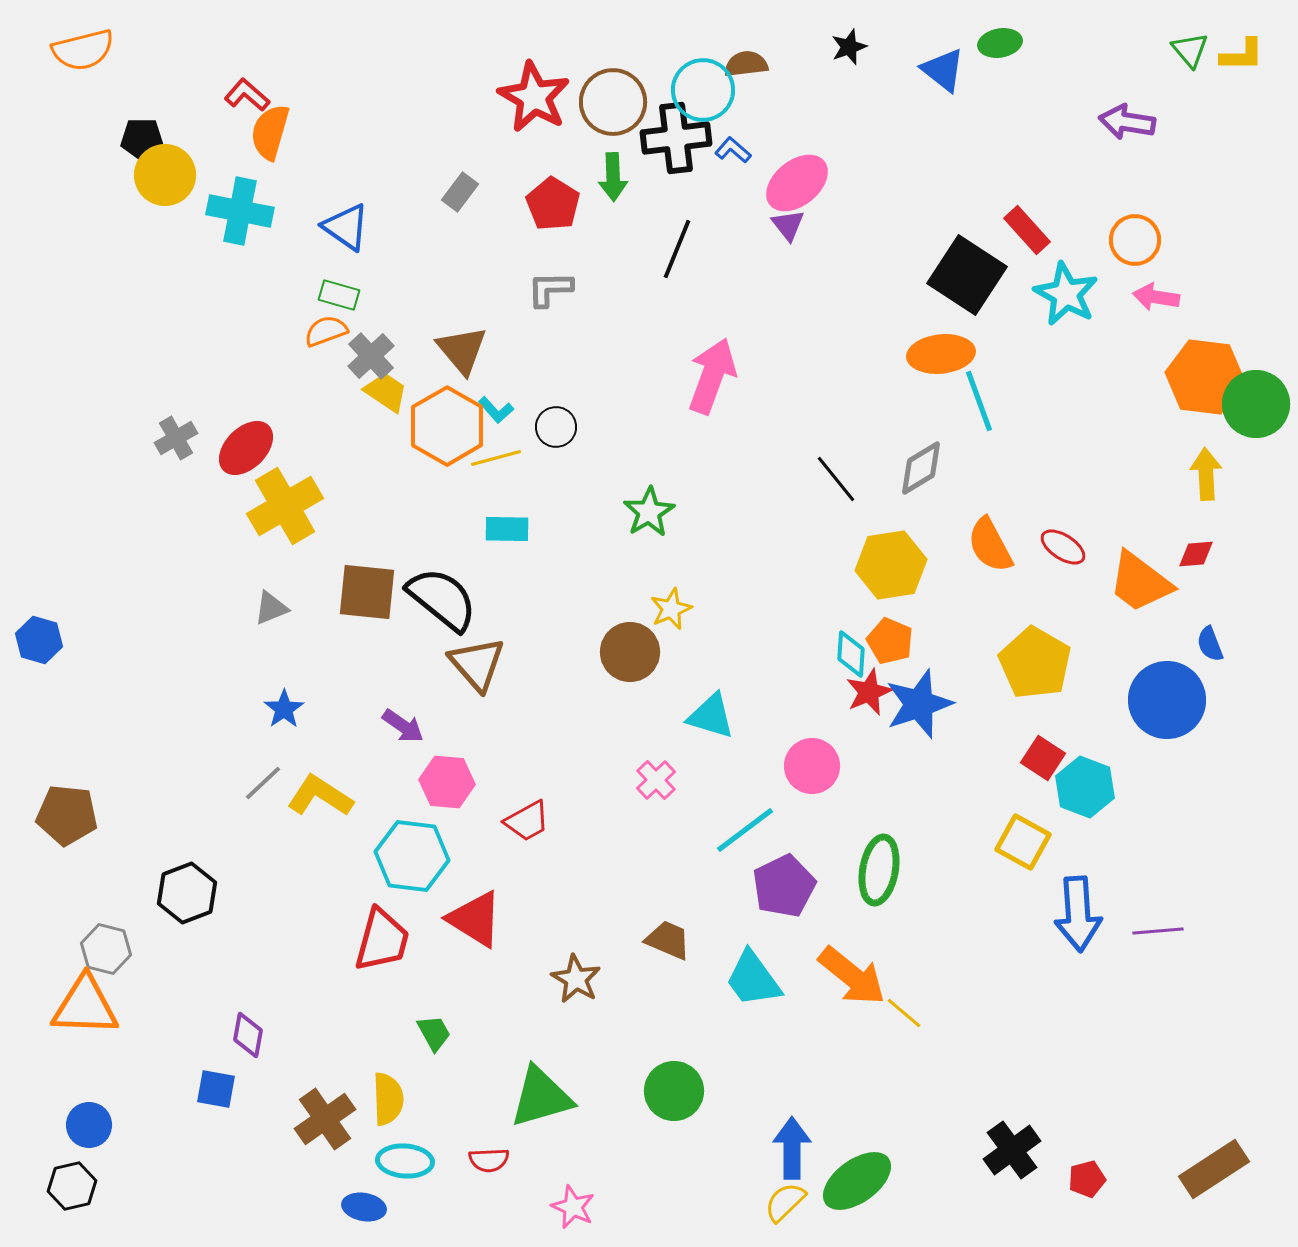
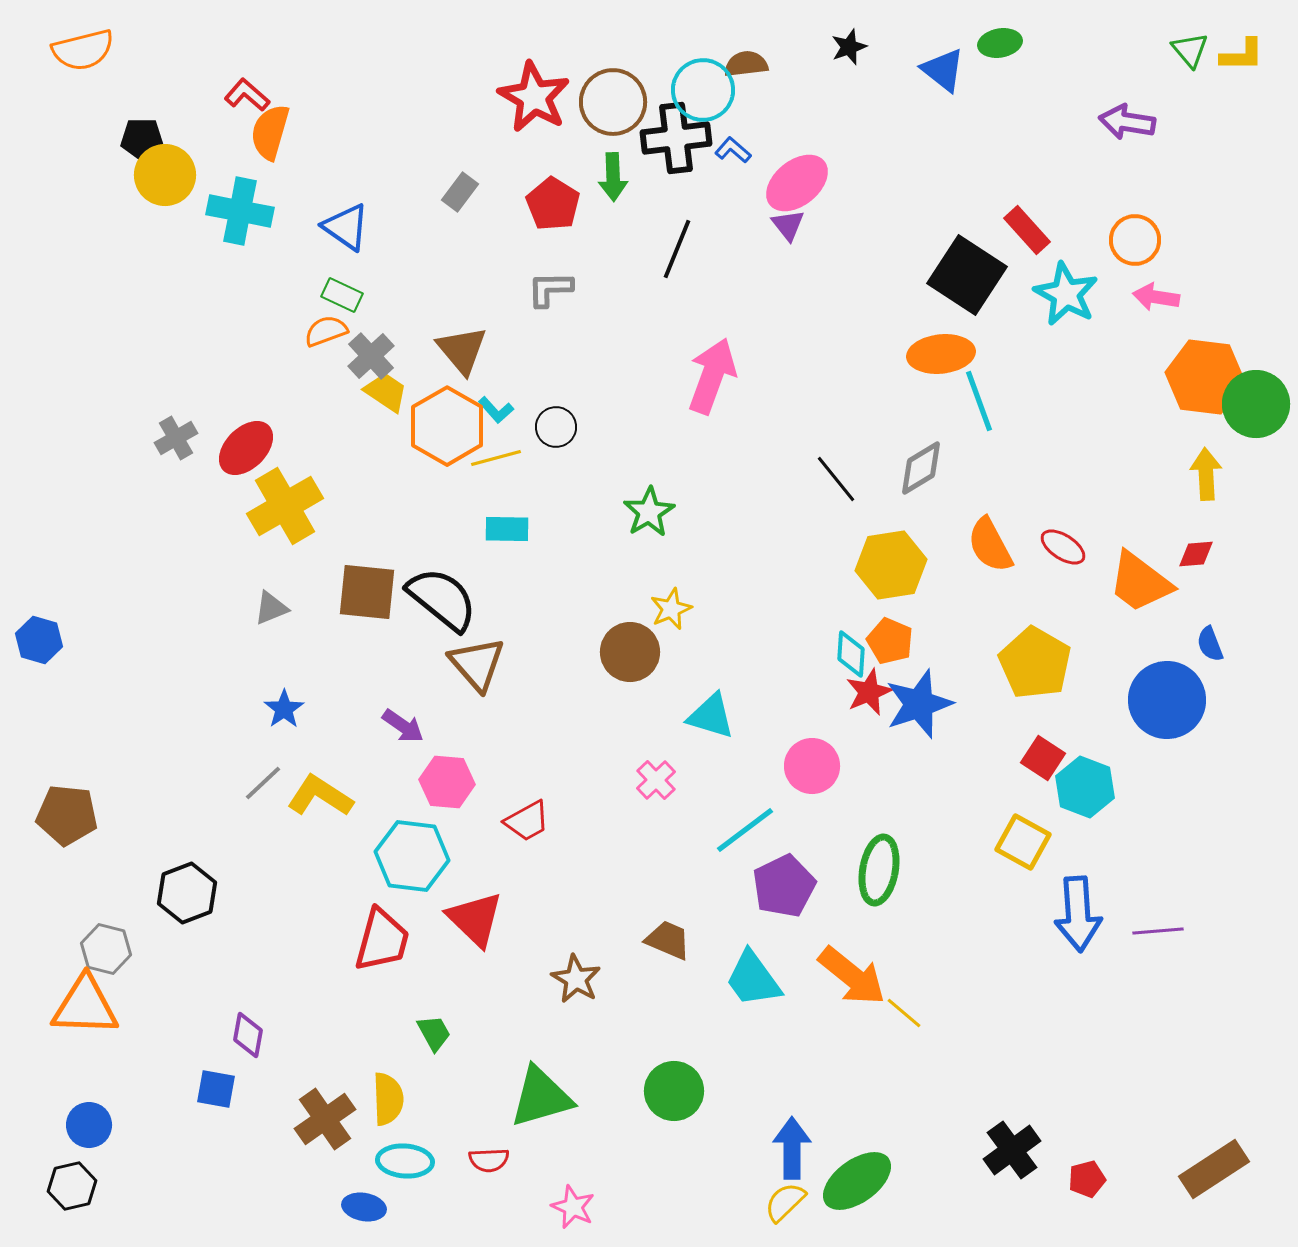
green rectangle at (339, 295): moved 3 px right; rotated 9 degrees clockwise
red triangle at (475, 919): rotated 12 degrees clockwise
